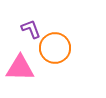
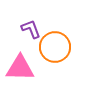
orange circle: moved 1 px up
